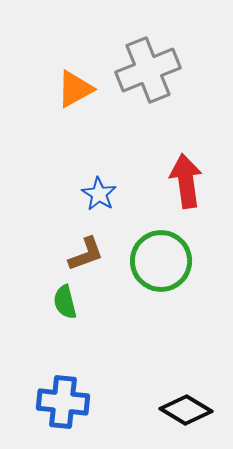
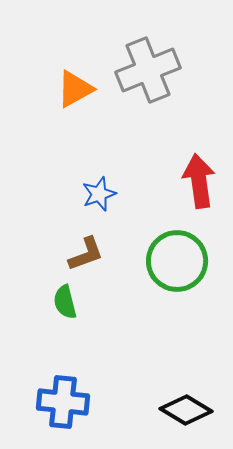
red arrow: moved 13 px right
blue star: rotated 20 degrees clockwise
green circle: moved 16 px right
